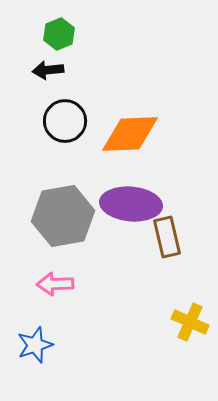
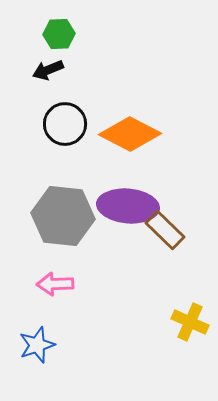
green hexagon: rotated 20 degrees clockwise
black arrow: rotated 16 degrees counterclockwise
black circle: moved 3 px down
orange diamond: rotated 30 degrees clockwise
purple ellipse: moved 3 px left, 2 px down
gray hexagon: rotated 16 degrees clockwise
brown rectangle: moved 2 px left, 7 px up; rotated 33 degrees counterclockwise
blue star: moved 2 px right
